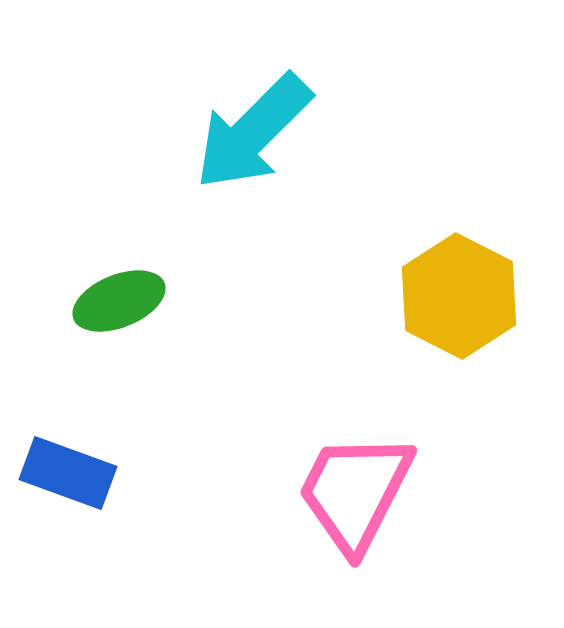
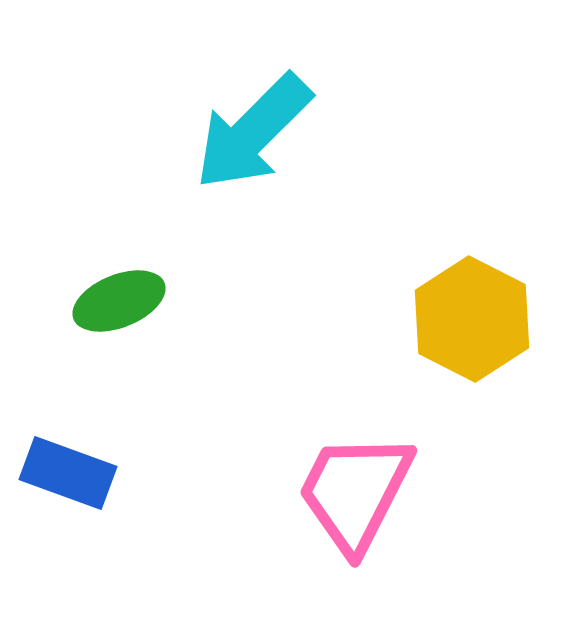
yellow hexagon: moved 13 px right, 23 px down
